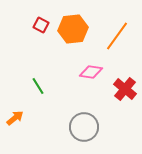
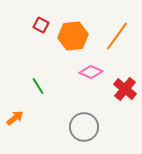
orange hexagon: moved 7 px down
pink diamond: rotated 15 degrees clockwise
